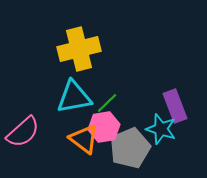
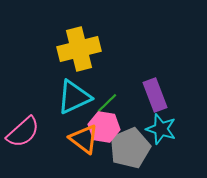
cyan triangle: rotated 15 degrees counterclockwise
purple rectangle: moved 20 px left, 11 px up
pink hexagon: rotated 20 degrees clockwise
